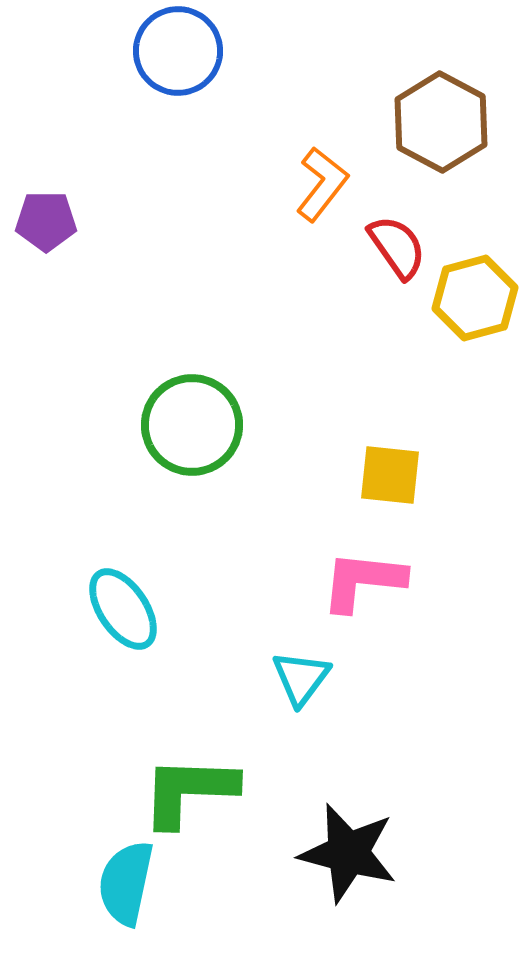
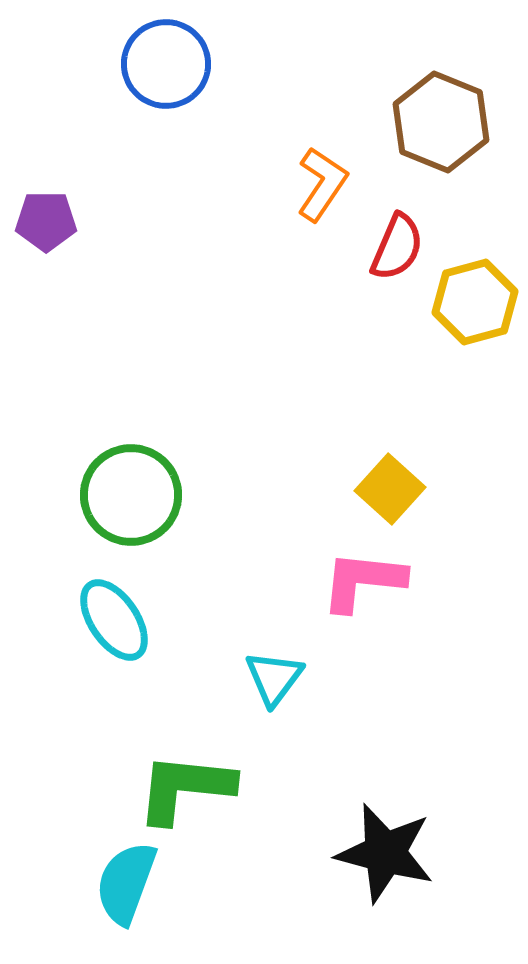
blue circle: moved 12 px left, 13 px down
brown hexagon: rotated 6 degrees counterclockwise
orange L-shape: rotated 4 degrees counterclockwise
red semicircle: rotated 58 degrees clockwise
yellow hexagon: moved 4 px down
green circle: moved 61 px left, 70 px down
yellow square: moved 14 px down; rotated 36 degrees clockwise
cyan ellipse: moved 9 px left, 11 px down
cyan triangle: moved 27 px left
green L-shape: moved 4 px left, 3 px up; rotated 4 degrees clockwise
black star: moved 37 px right
cyan semicircle: rotated 8 degrees clockwise
